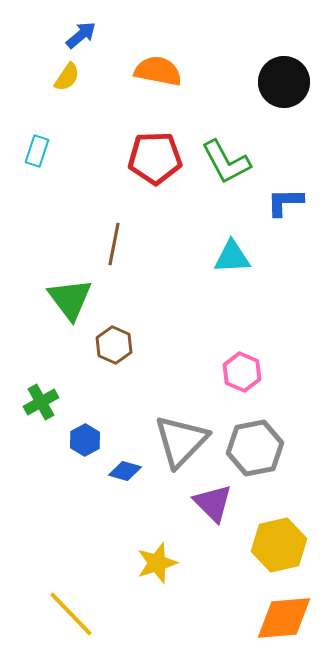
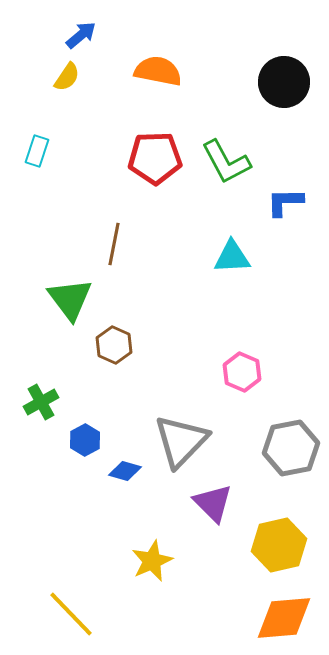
gray hexagon: moved 36 px right
yellow star: moved 5 px left, 2 px up; rotated 6 degrees counterclockwise
